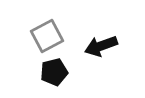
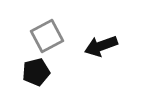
black pentagon: moved 18 px left
